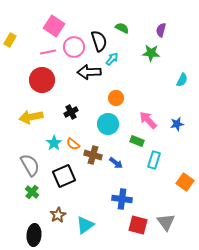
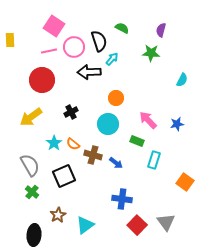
yellow rectangle: rotated 32 degrees counterclockwise
pink line: moved 1 px right, 1 px up
yellow arrow: rotated 25 degrees counterclockwise
red square: moved 1 px left; rotated 30 degrees clockwise
